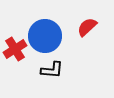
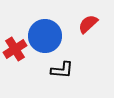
red semicircle: moved 1 px right, 3 px up
black L-shape: moved 10 px right
